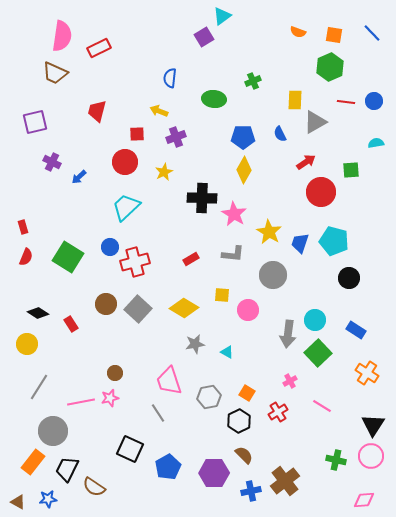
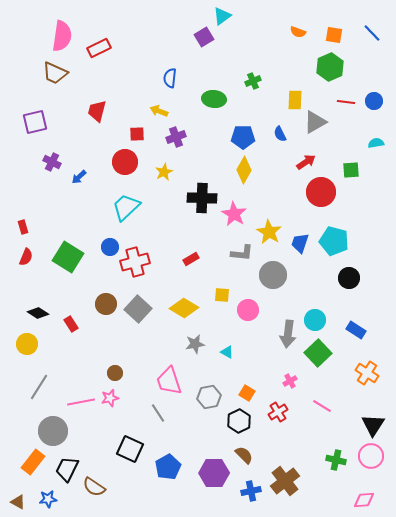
gray L-shape at (233, 254): moved 9 px right, 1 px up
